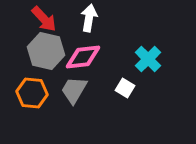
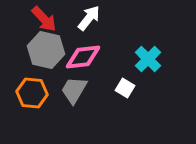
white arrow: rotated 28 degrees clockwise
gray hexagon: moved 1 px up
